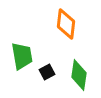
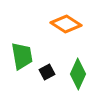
orange diamond: rotated 64 degrees counterclockwise
green diamond: moved 1 px left, 1 px up; rotated 16 degrees clockwise
